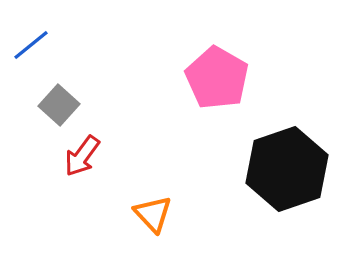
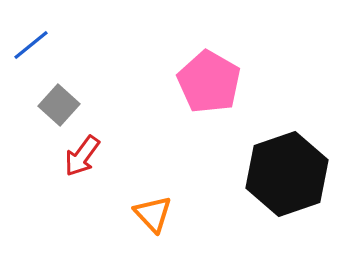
pink pentagon: moved 8 px left, 4 px down
black hexagon: moved 5 px down
